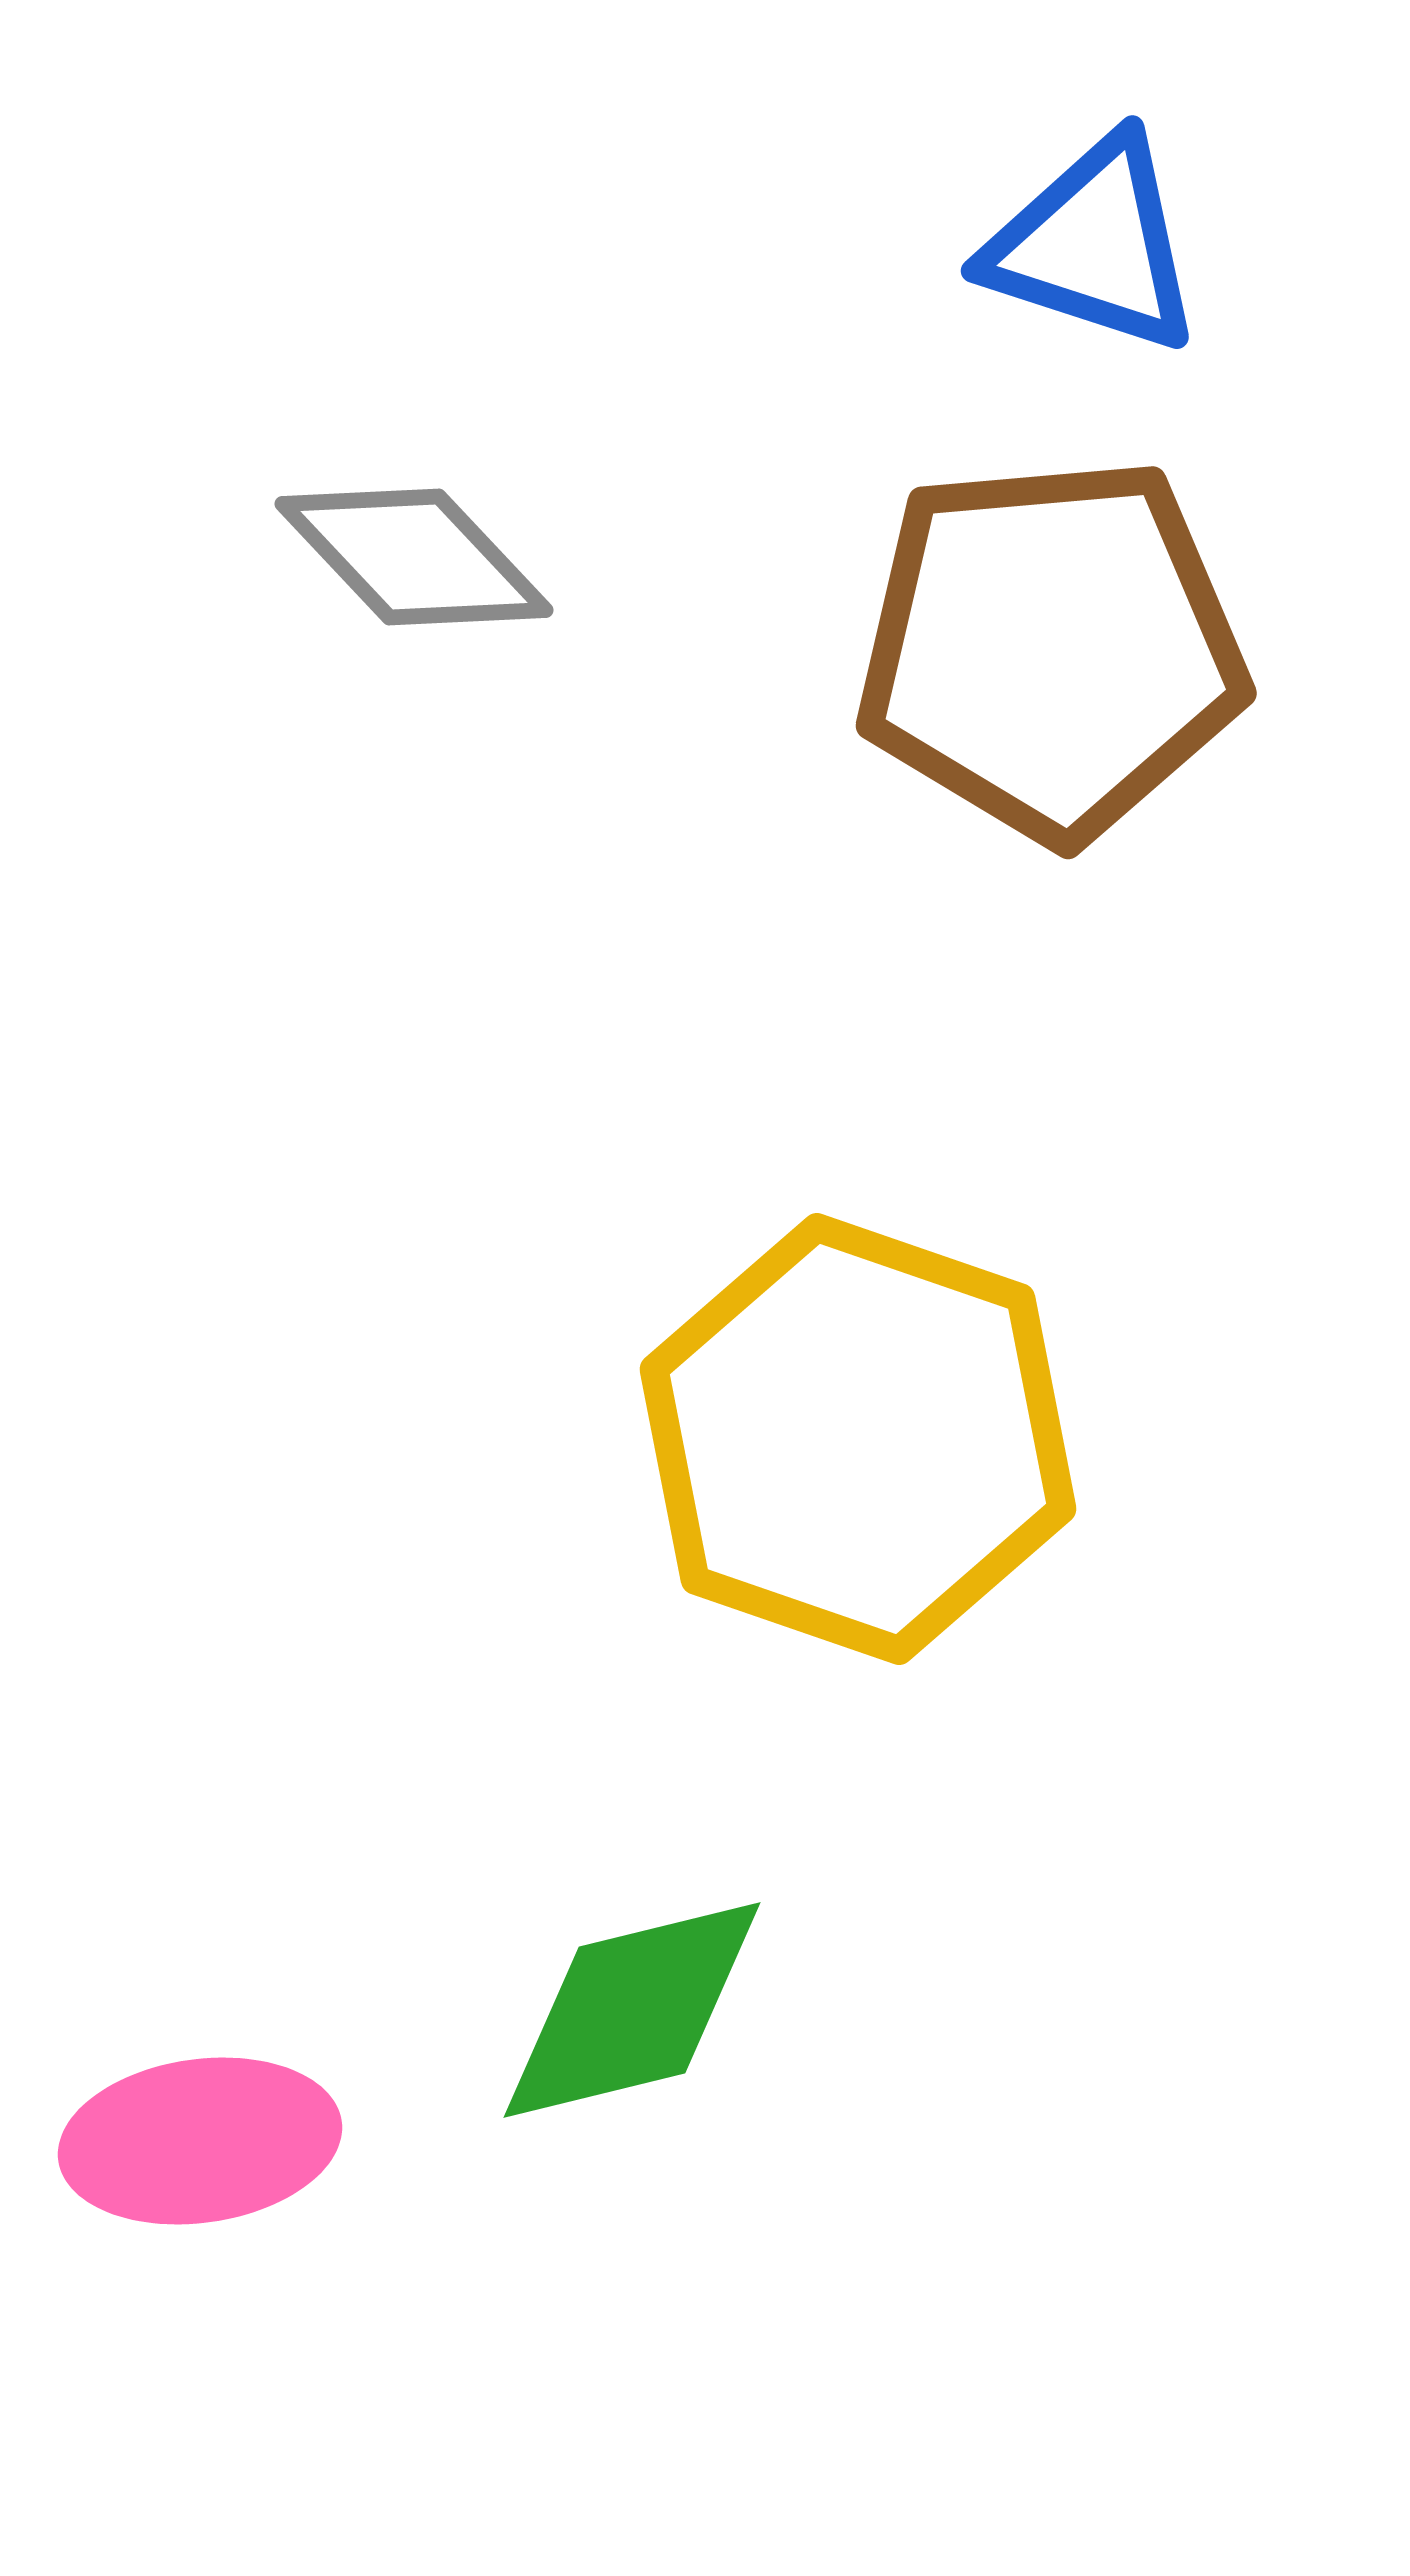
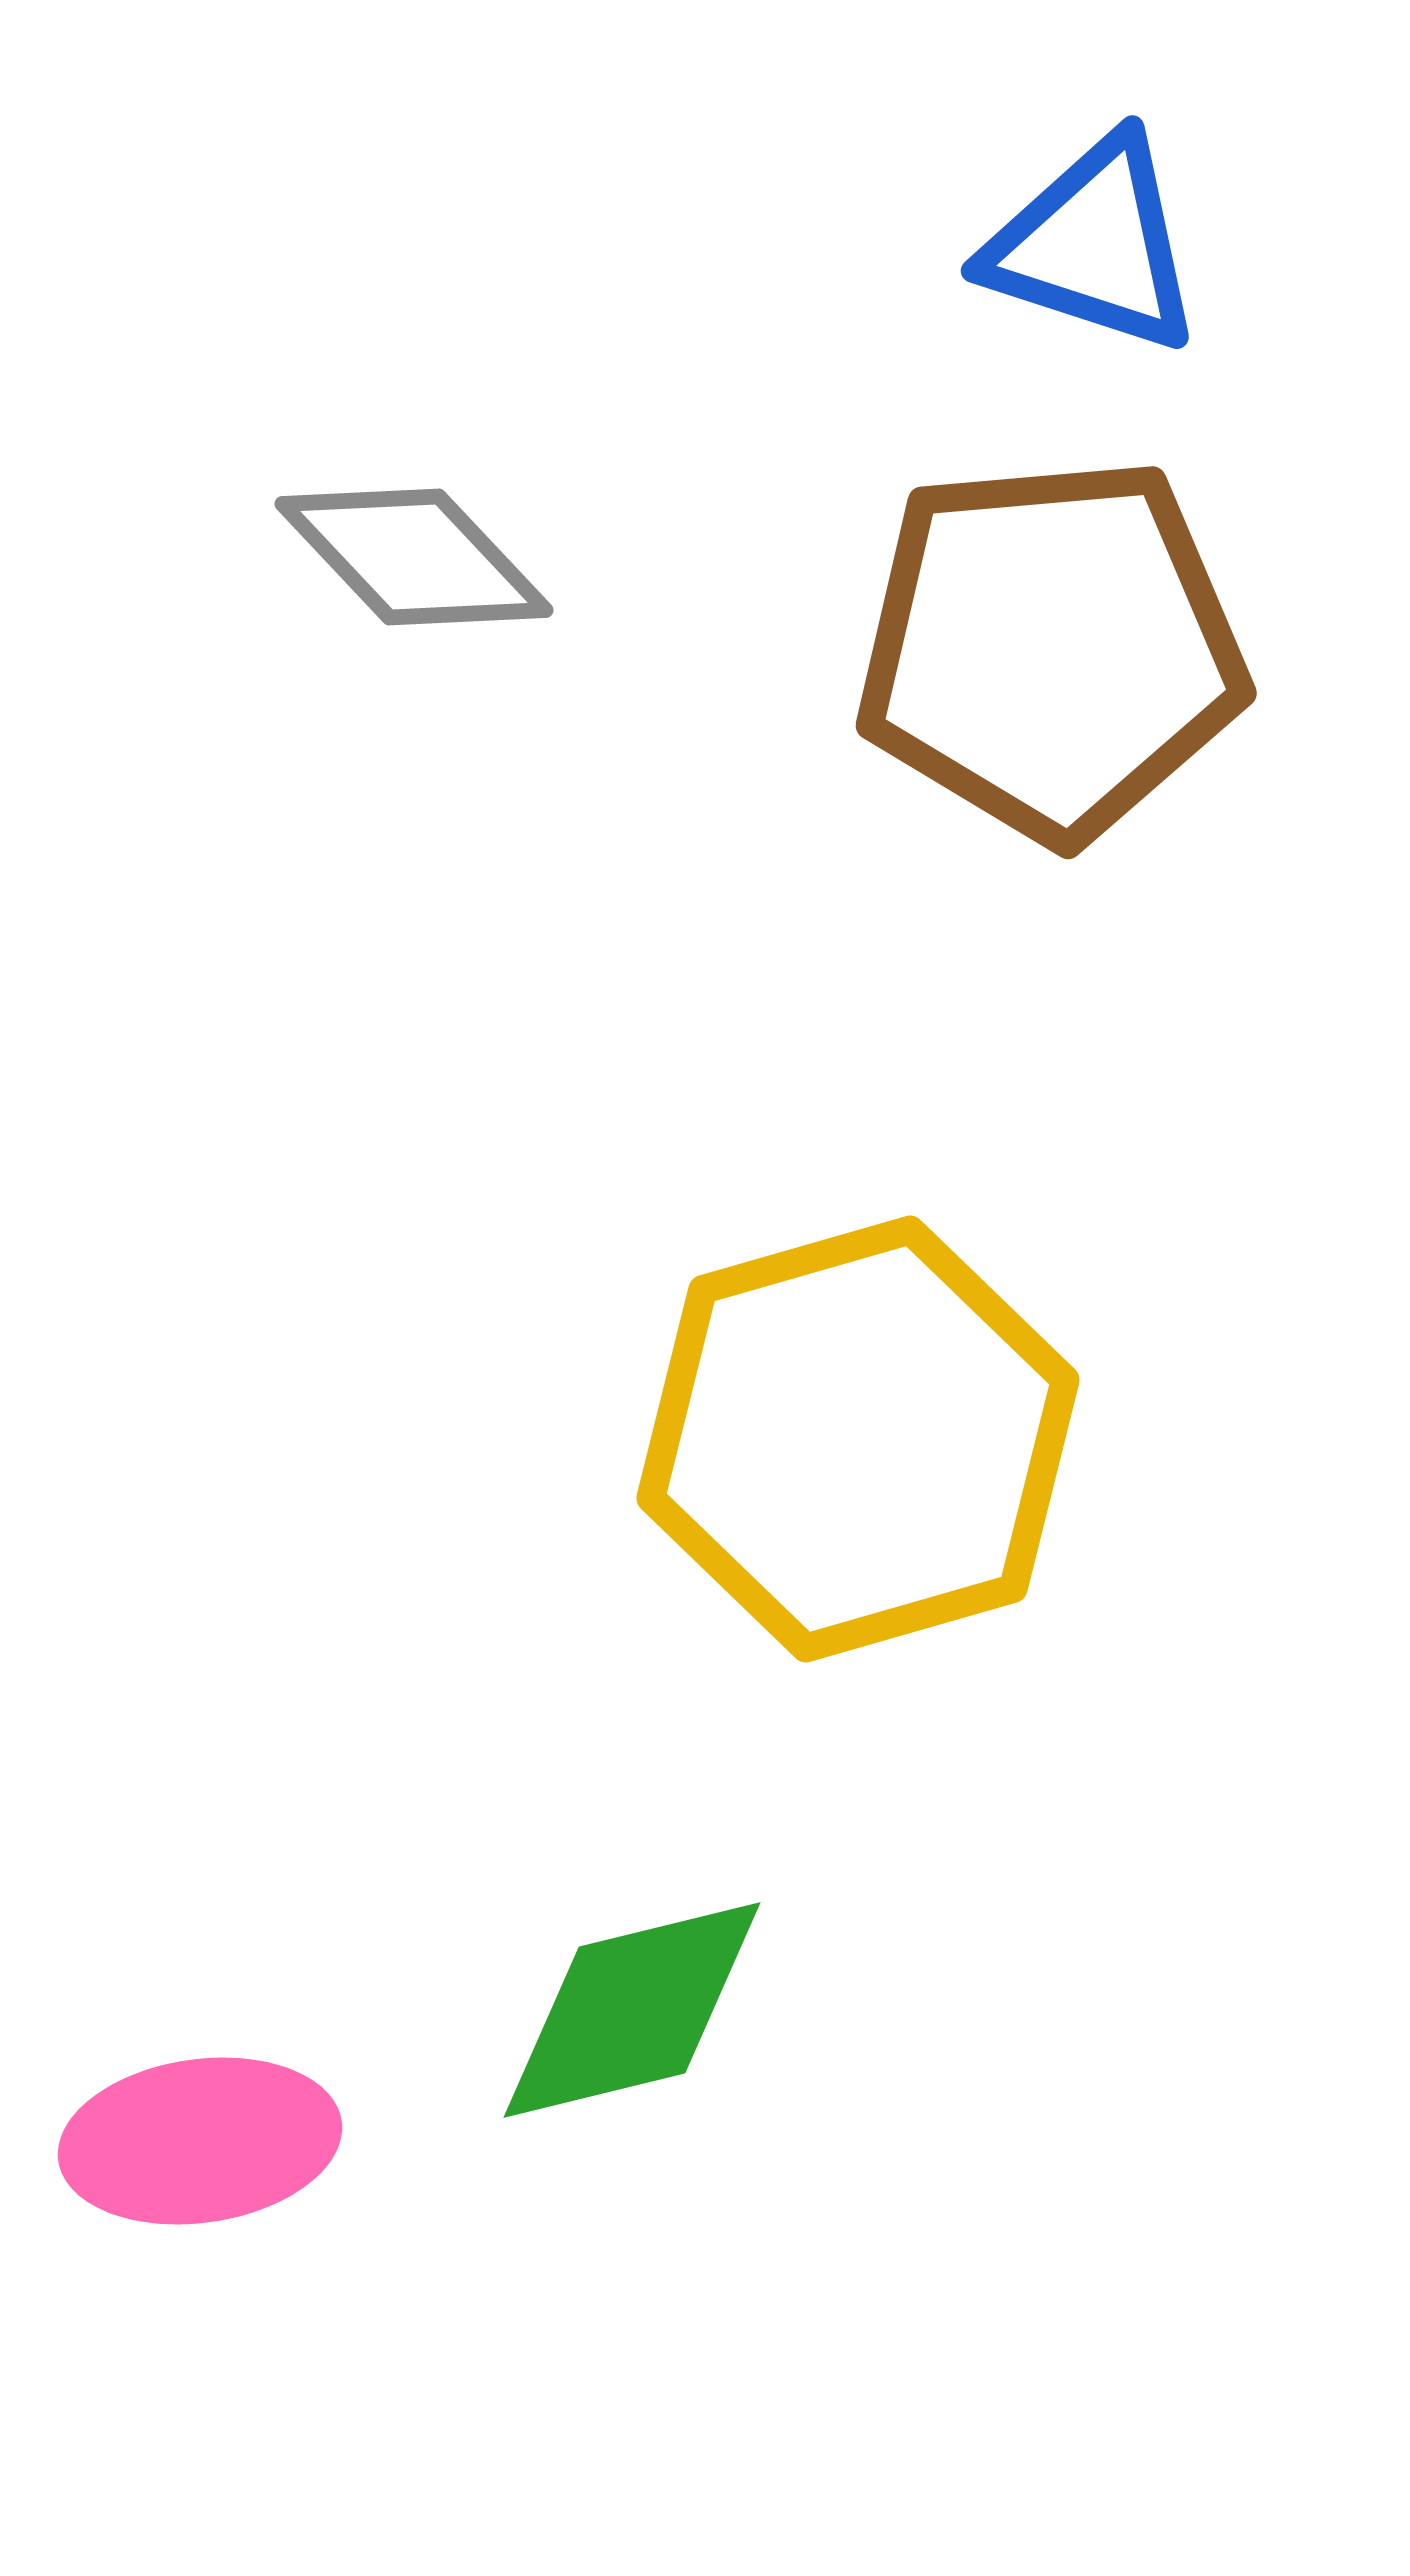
yellow hexagon: rotated 25 degrees clockwise
